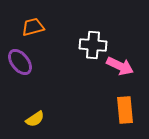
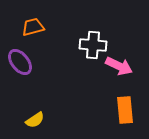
pink arrow: moved 1 px left
yellow semicircle: moved 1 px down
